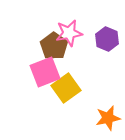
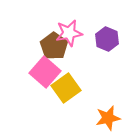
pink square: rotated 28 degrees counterclockwise
